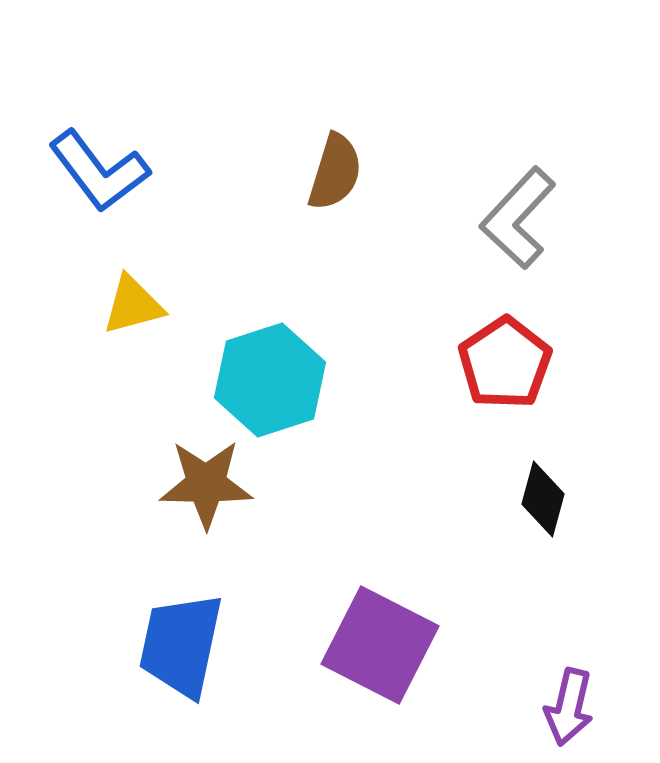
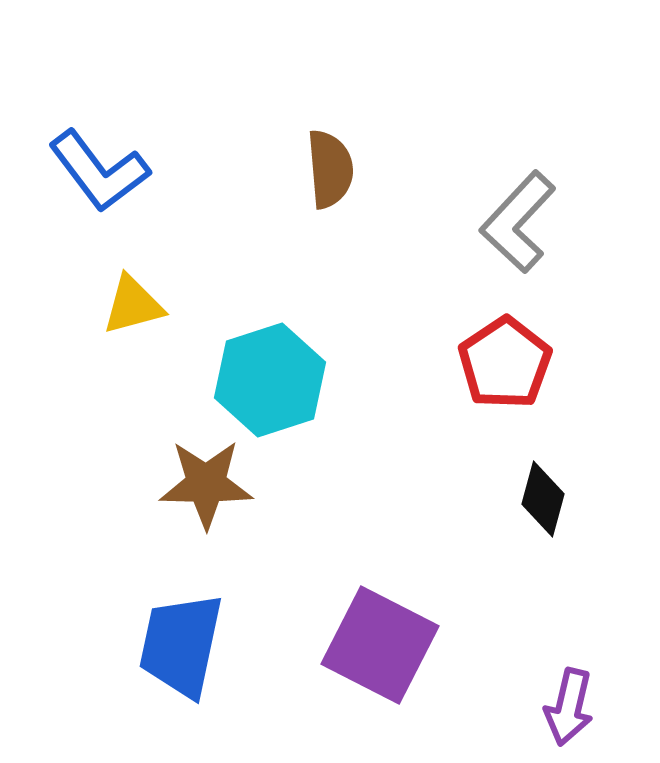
brown semicircle: moved 5 px left, 3 px up; rotated 22 degrees counterclockwise
gray L-shape: moved 4 px down
